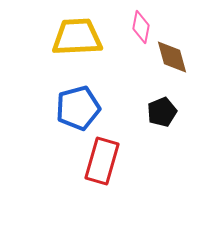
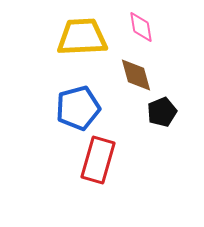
pink diamond: rotated 20 degrees counterclockwise
yellow trapezoid: moved 5 px right
brown diamond: moved 36 px left, 18 px down
red rectangle: moved 4 px left, 1 px up
